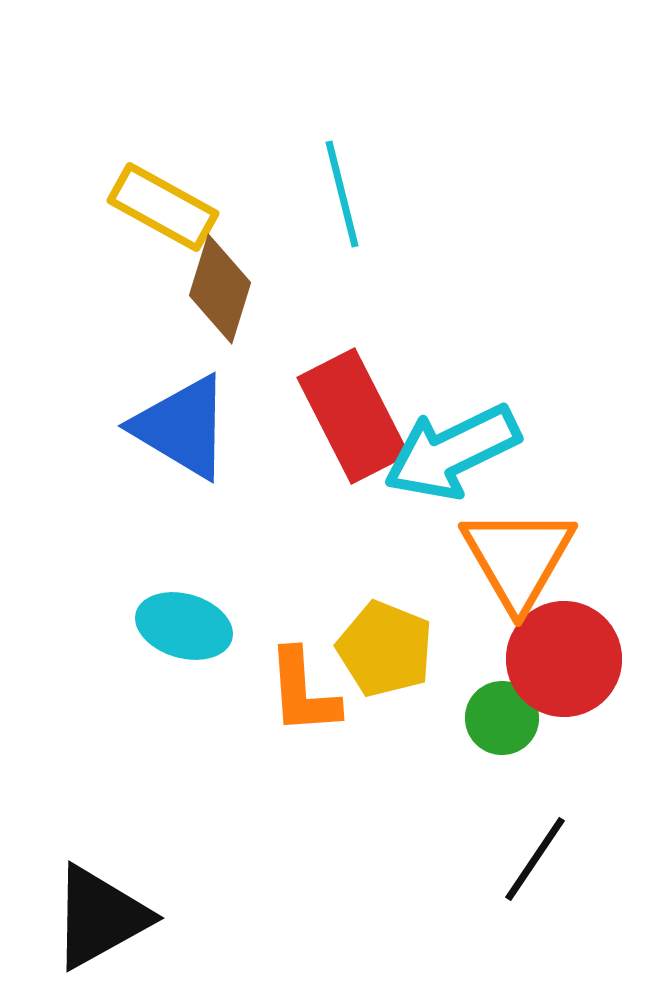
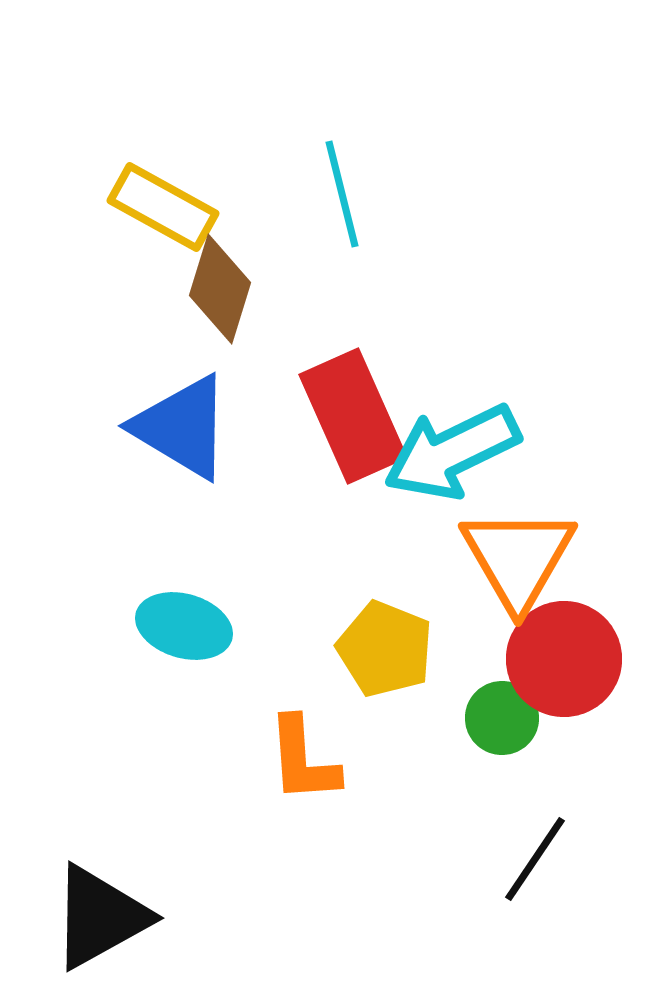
red rectangle: rotated 3 degrees clockwise
orange L-shape: moved 68 px down
